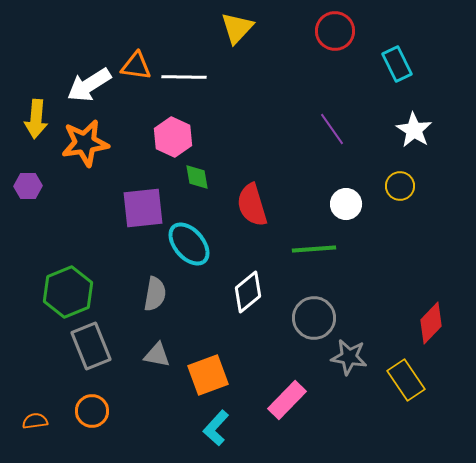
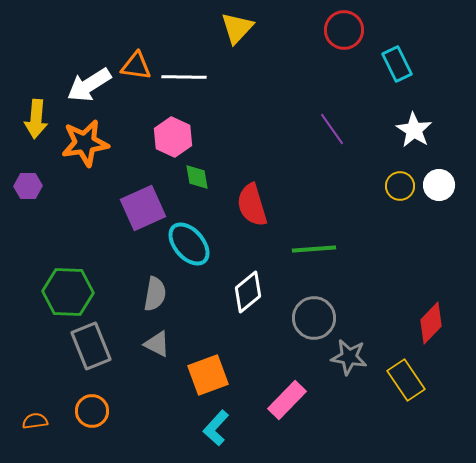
red circle: moved 9 px right, 1 px up
white circle: moved 93 px right, 19 px up
purple square: rotated 18 degrees counterclockwise
green hexagon: rotated 24 degrees clockwise
gray triangle: moved 11 px up; rotated 16 degrees clockwise
